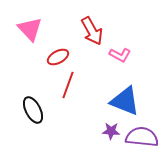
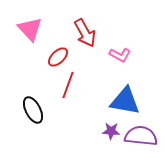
red arrow: moved 7 px left, 2 px down
red ellipse: rotated 15 degrees counterclockwise
blue triangle: rotated 12 degrees counterclockwise
purple semicircle: moved 1 px left, 1 px up
